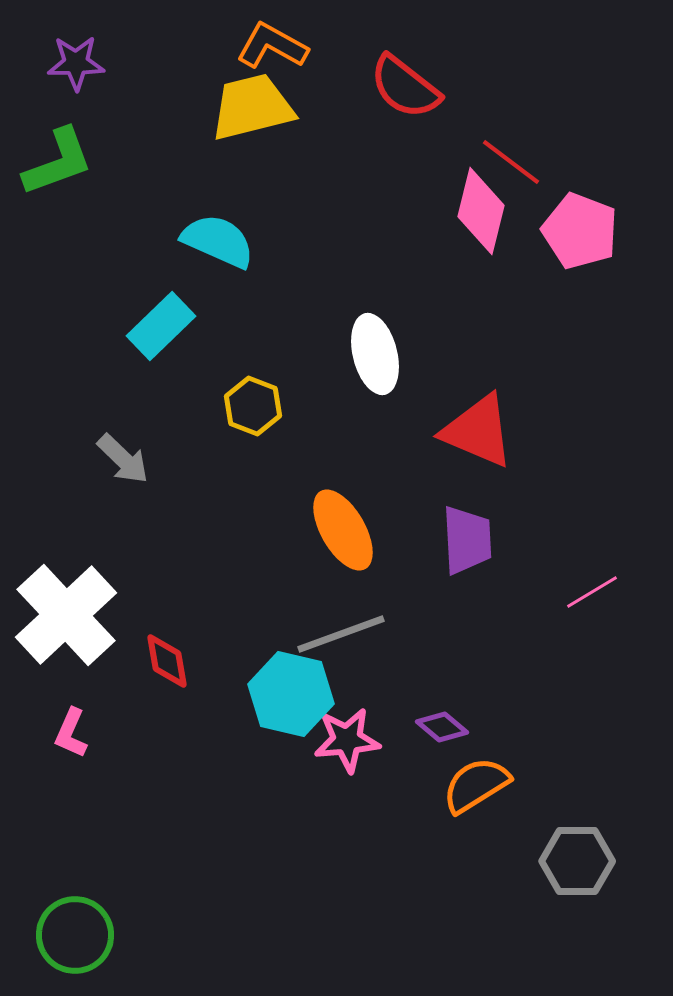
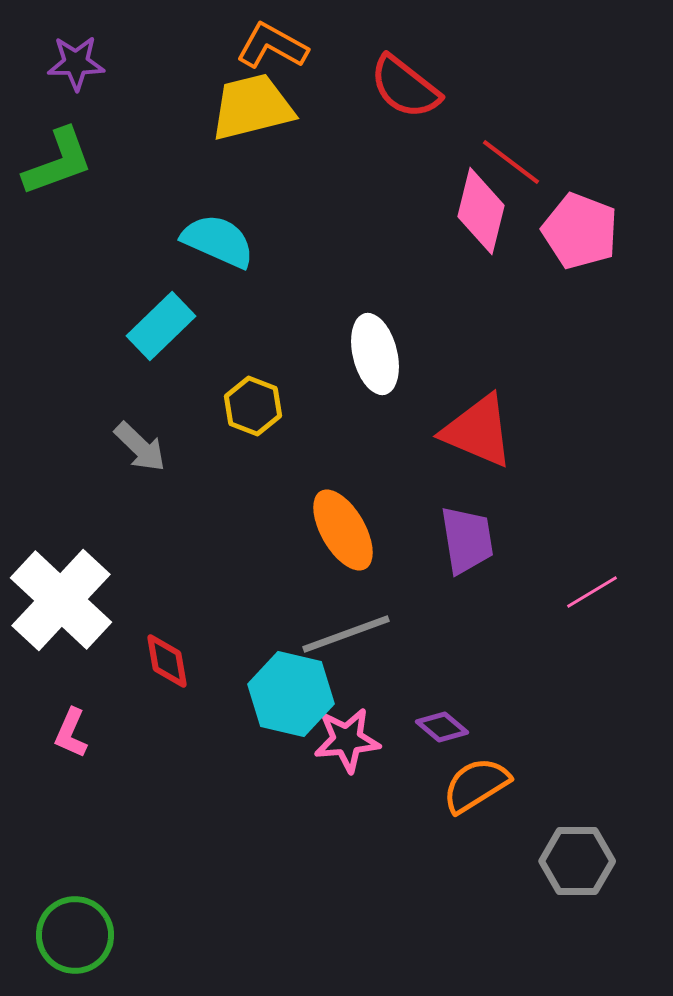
gray arrow: moved 17 px right, 12 px up
purple trapezoid: rotated 6 degrees counterclockwise
white cross: moved 5 px left, 15 px up; rotated 4 degrees counterclockwise
gray line: moved 5 px right
